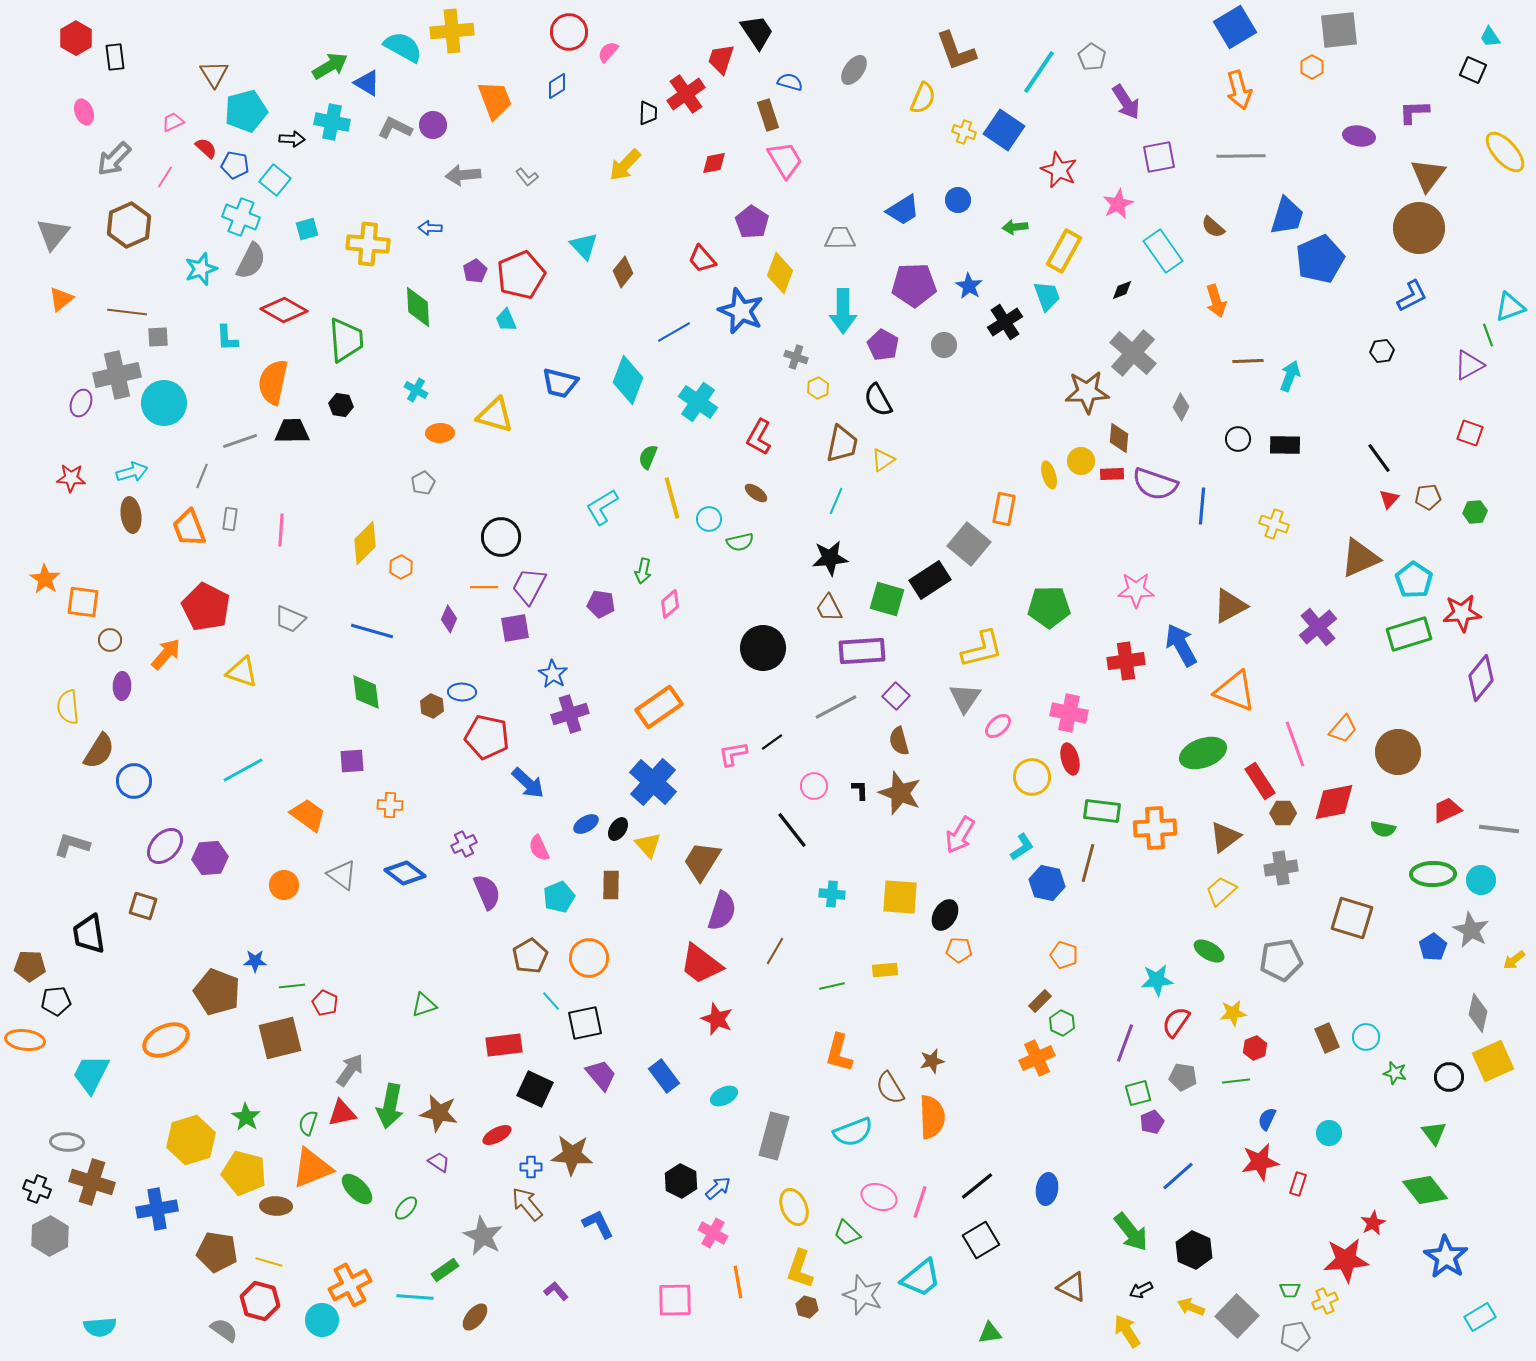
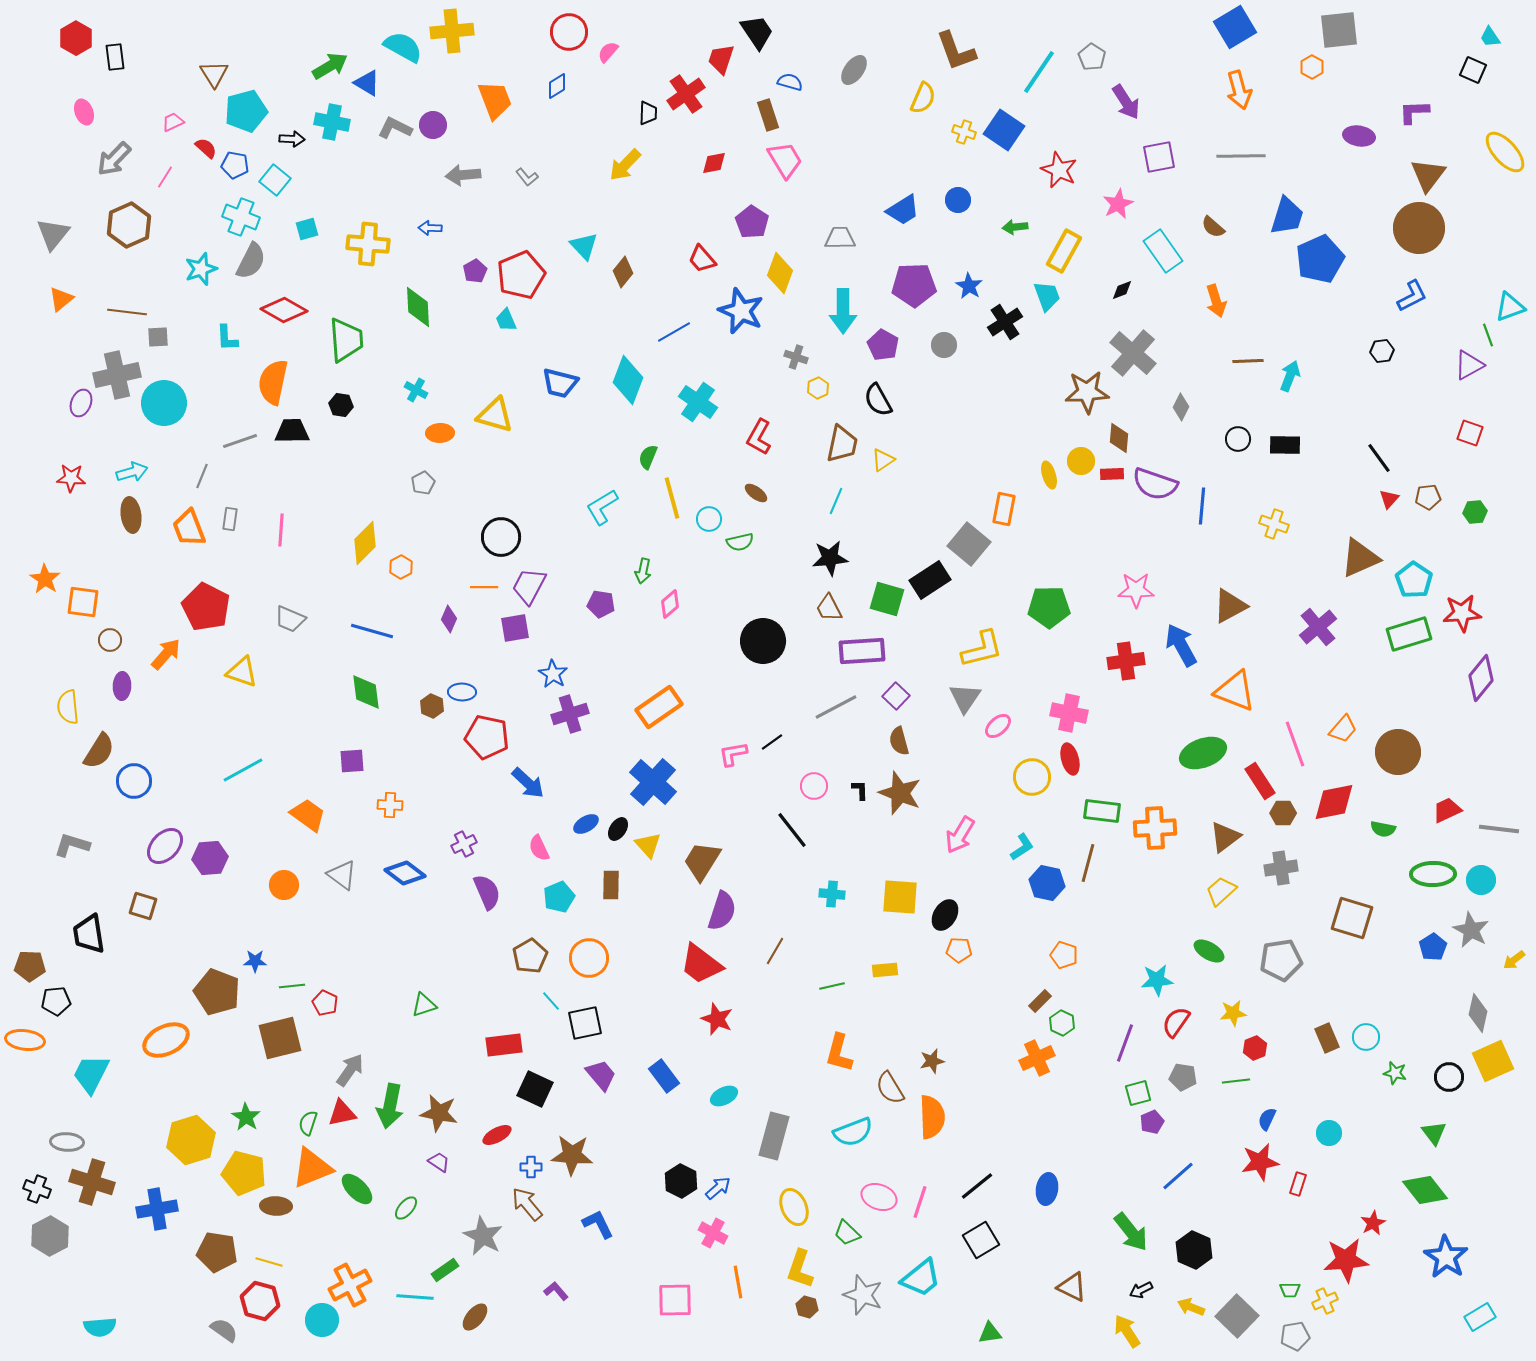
black circle at (763, 648): moved 7 px up
